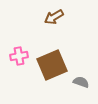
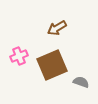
brown arrow: moved 3 px right, 11 px down
pink cross: rotated 12 degrees counterclockwise
